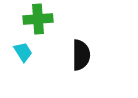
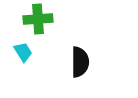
black semicircle: moved 1 px left, 7 px down
